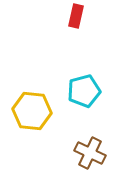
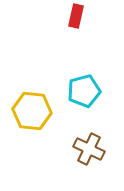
brown cross: moved 1 px left, 4 px up
